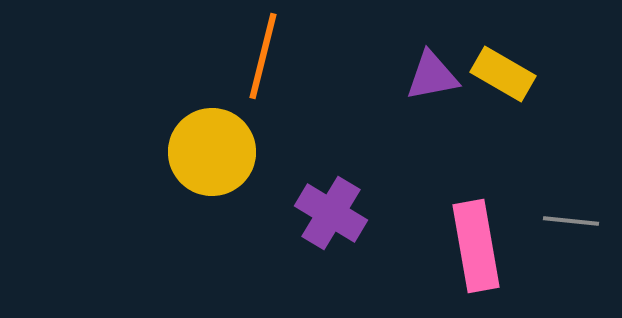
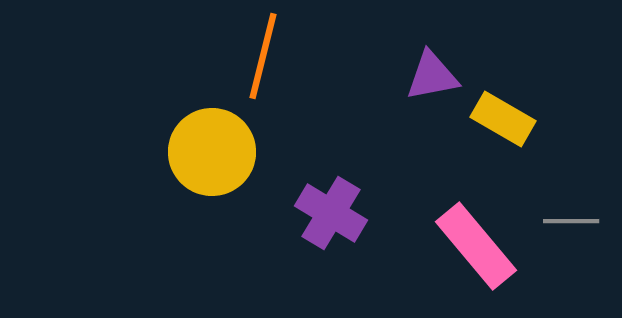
yellow rectangle: moved 45 px down
gray line: rotated 6 degrees counterclockwise
pink rectangle: rotated 30 degrees counterclockwise
